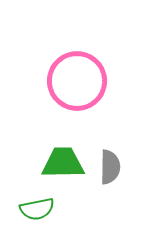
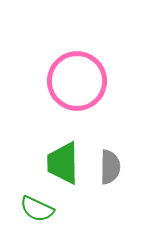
green trapezoid: rotated 90 degrees counterclockwise
green semicircle: rotated 36 degrees clockwise
